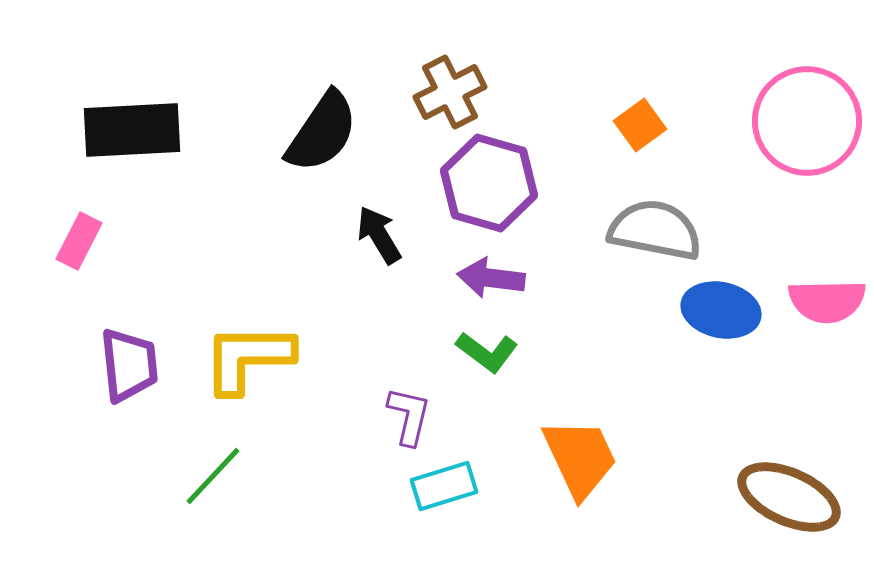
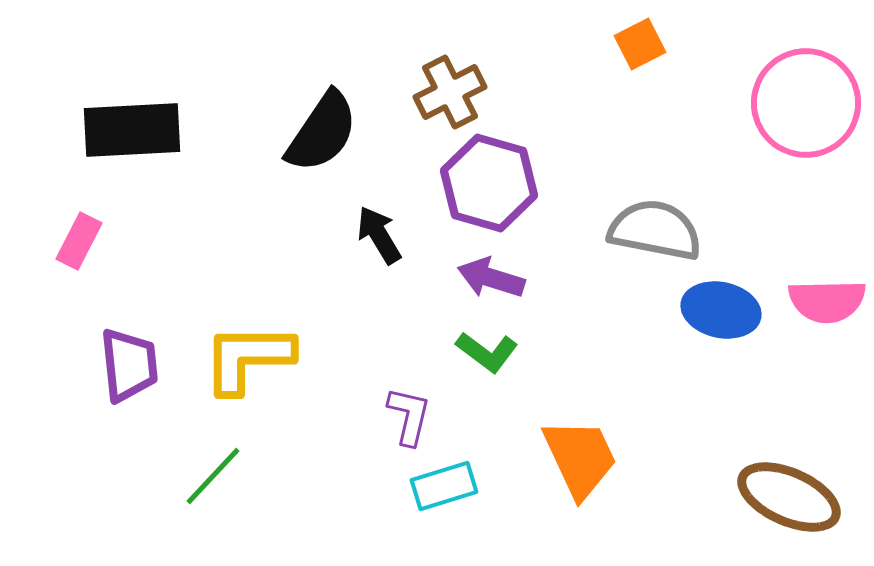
pink circle: moved 1 px left, 18 px up
orange square: moved 81 px up; rotated 9 degrees clockwise
purple arrow: rotated 10 degrees clockwise
